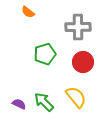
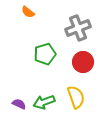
gray cross: moved 1 px down; rotated 20 degrees counterclockwise
yellow semicircle: rotated 20 degrees clockwise
green arrow: rotated 65 degrees counterclockwise
